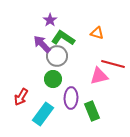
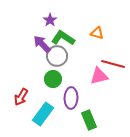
green rectangle: moved 3 px left, 9 px down
